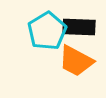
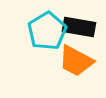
black rectangle: rotated 8 degrees clockwise
